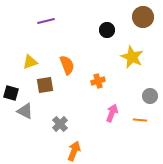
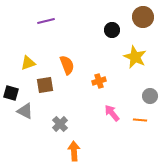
black circle: moved 5 px right
yellow star: moved 3 px right
yellow triangle: moved 2 px left, 1 px down
orange cross: moved 1 px right
pink arrow: rotated 60 degrees counterclockwise
orange arrow: rotated 24 degrees counterclockwise
